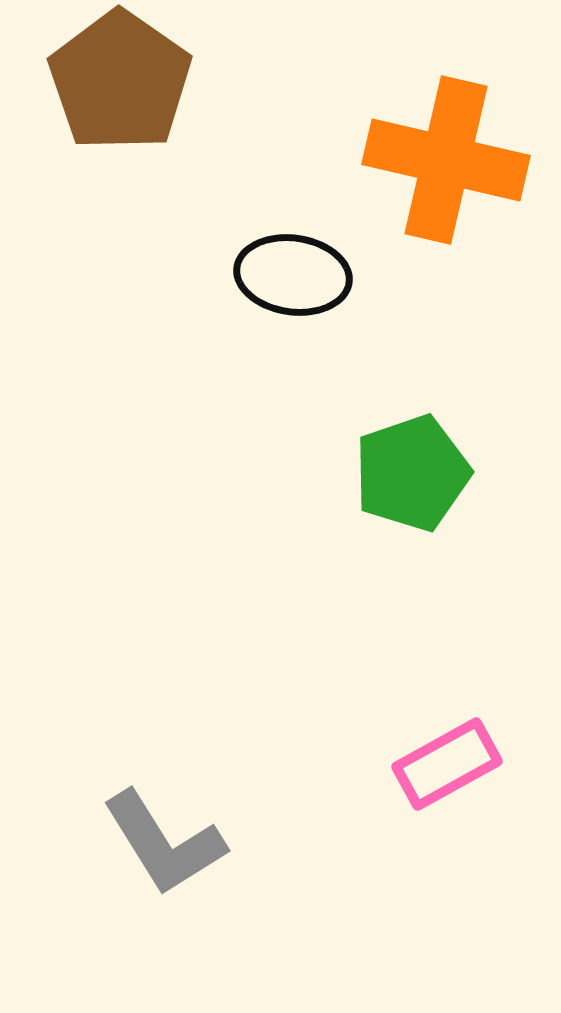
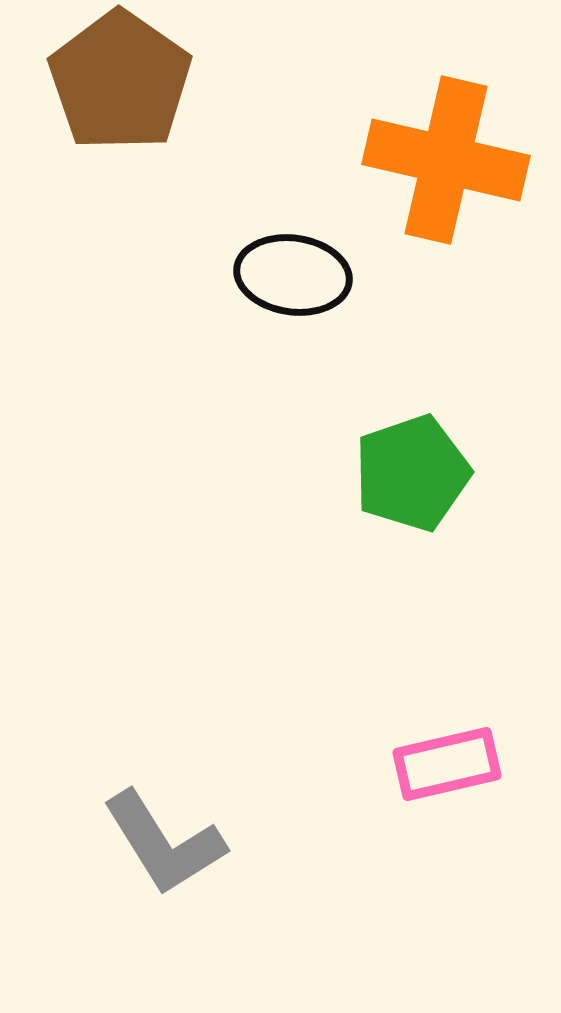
pink rectangle: rotated 16 degrees clockwise
